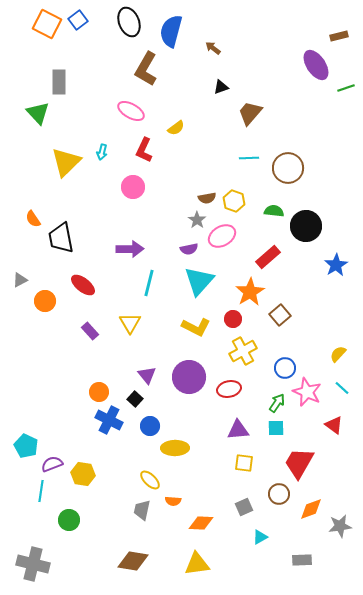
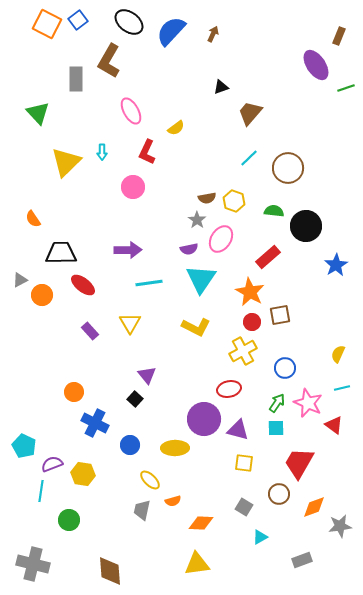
black ellipse at (129, 22): rotated 32 degrees counterclockwise
blue semicircle at (171, 31): rotated 28 degrees clockwise
brown rectangle at (339, 36): rotated 54 degrees counterclockwise
brown arrow at (213, 48): moved 14 px up; rotated 77 degrees clockwise
brown L-shape at (146, 69): moved 37 px left, 8 px up
gray rectangle at (59, 82): moved 17 px right, 3 px up
pink ellipse at (131, 111): rotated 32 degrees clockwise
red L-shape at (144, 150): moved 3 px right, 2 px down
cyan arrow at (102, 152): rotated 14 degrees counterclockwise
cyan line at (249, 158): rotated 42 degrees counterclockwise
pink ellipse at (222, 236): moved 1 px left, 3 px down; rotated 28 degrees counterclockwise
black trapezoid at (61, 238): moved 15 px down; rotated 100 degrees clockwise
purple arrow at (130, 249): moved 2 px left, 1 px down
cyan triangle at (199, 281): moved 2 px right, 2 px up; rotated 8 degrees counterclockwise
cyan line at (149, 283): rotated 68 degrees clockwise
orange star at (250, 292): rotated 12 degrees counterclockwise
orange circle at (45, 301): moved 3 px left, 6 px up
brown square at (280, 315): rotated 30 degrees clockwise
red circle at (233, 319): moved 19 px right, 3 px down
yellow semicircle at (338, 354): rotated 18 degrees counterclockwise
purple circle at (189, 377): moved 15 px right, 42 px down
cyan line at (342, 388): rotated 56 degrees counterclockwise
orange circle at (99, 392): moved 25 px left
pink star at (307, 392): moved 1 px right, 11 px down
blue cross at (109, 420): moved 14 px left, 3 px down
blue circle at (150, 426): moved 20 px left, 19 px down
purple triangle at (238, 430): rotated 20 degrees clockwise
cyan pentagon at (26, 446): moved 2 px left
orange semicircle at (173, 501): rotated 21 degrees counterclockwise
gray square at (244, 507): rotated 36 degrees counterclockwise
orange diamond at (311, 509): moved 3 px right, 2 px up
gray rectangle at (302, 560): rotated 18 degrees counterclockwise
brown diamond at (133, 561): moved 23 px left, 10 px down; rotated 76 degrees clockwise
